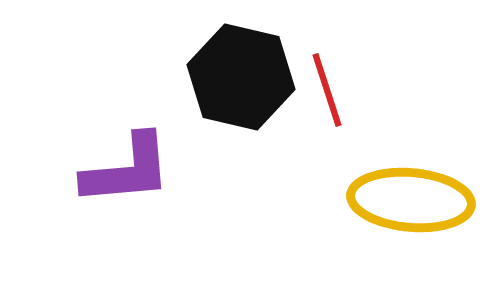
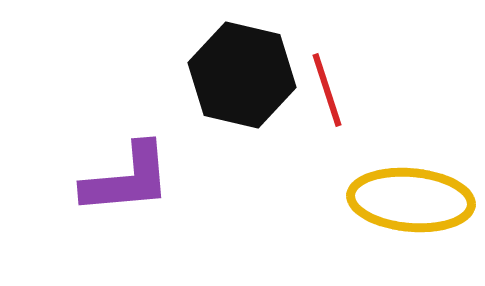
black hexagon: moved 1 px right, 2 px up
purple L-shape: moved 9 px down
